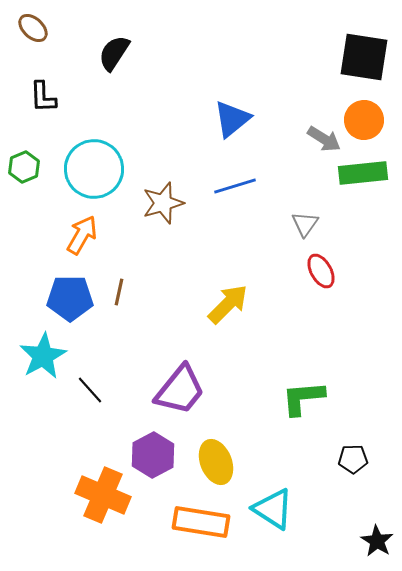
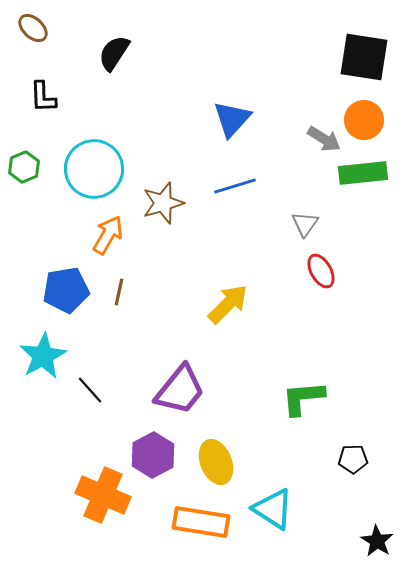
blue triangle: rotated 9 degrees counterclockwise
orange arrow: moved 26 px right
blue pentagon: moved 4 px left, 8 px up; rotated 9 degrees counterclockwise
